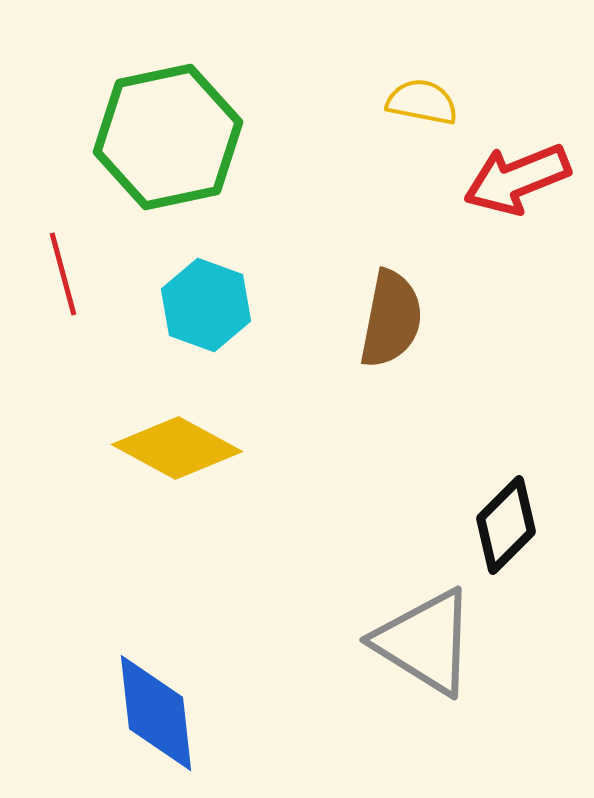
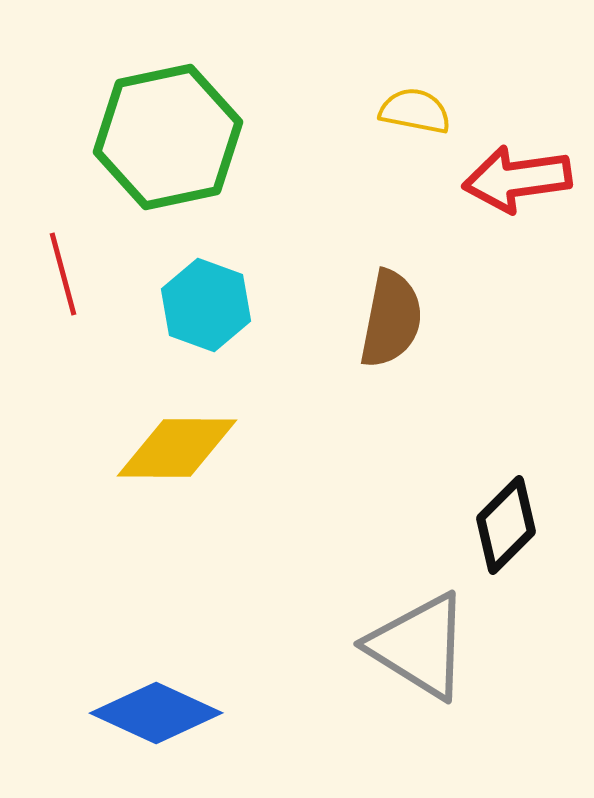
yellow semicircle: moved 7 px left, 9 px down
red arrow: rotated 14 degrees clockwise
yellow diamond: rotated 28 degrees counterclockwise
gray triangle: moved 6 px left, 4 px down
blue diamond: rotated 59 degrees counterclockwise
